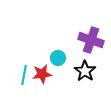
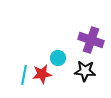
black star: rotated 30 degrees counterclockwise
